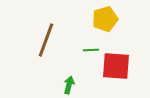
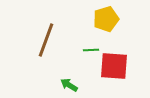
yellow pentagon: moved 1 px right
red square: moved 2 px left
green arrow: rotated 72 degrees counterclockwise
